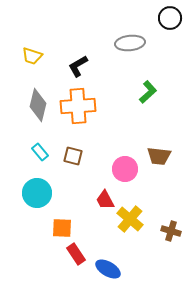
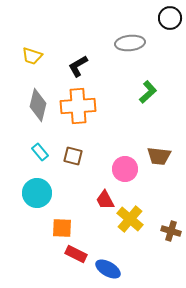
red rectangle: rotated 30 degrees counterclockwise
